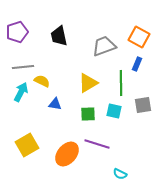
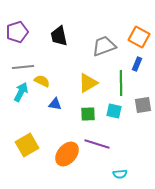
cyan semicircle: rotated 32 degrees counterclockwise
